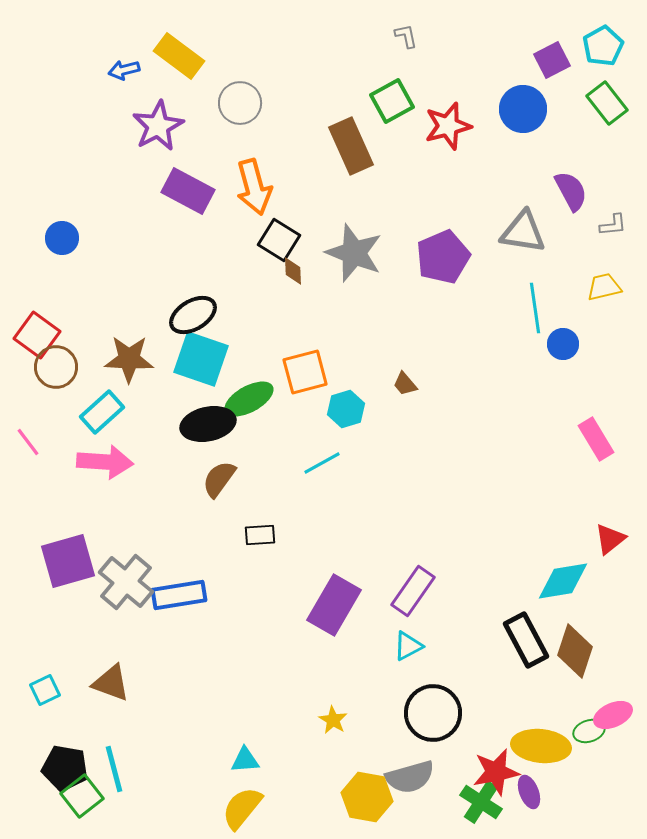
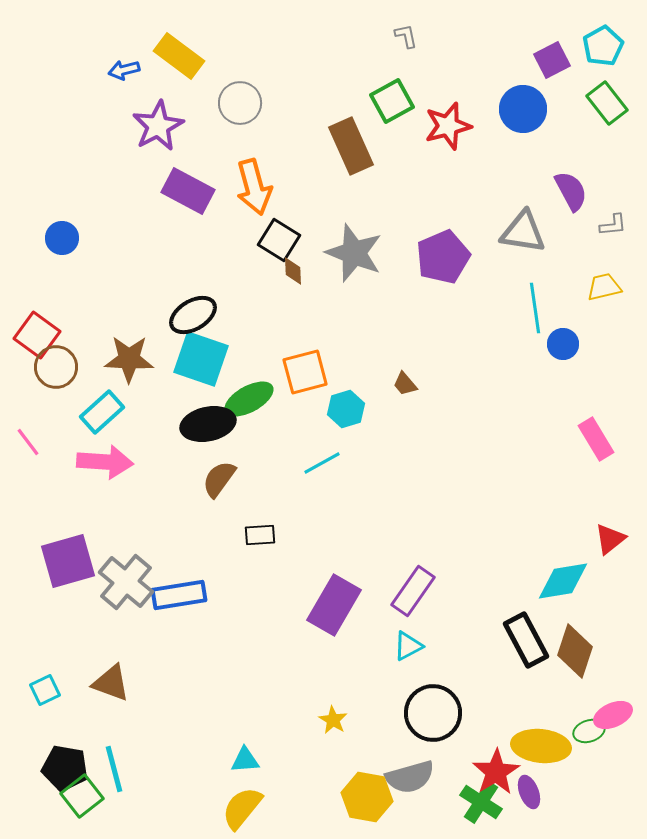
red star at (496, 772): rotated 21 degrees counterclockwise
